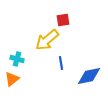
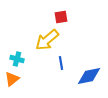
red square: moved 2 px left, 3 px up
